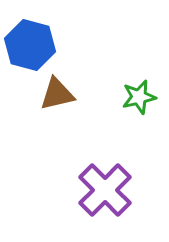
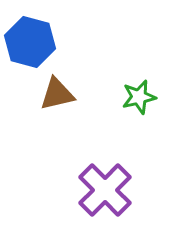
blue hexagon: moved 3 px up
